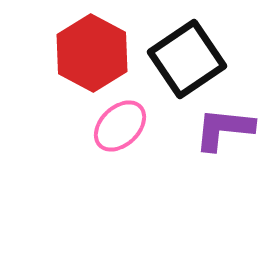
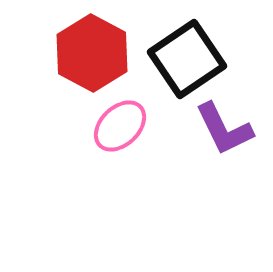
purple L-shape: rotated 122 degrees counterclockwise
